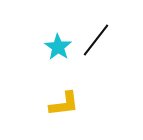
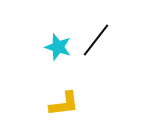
cyan star: rotated 16 degrees counterclockwise
